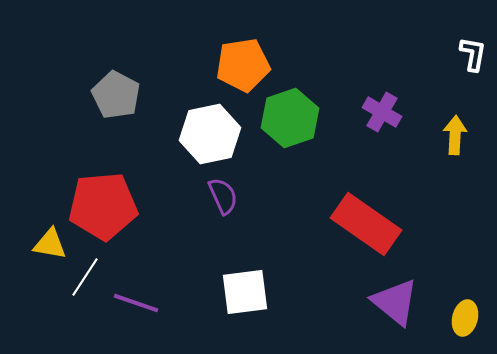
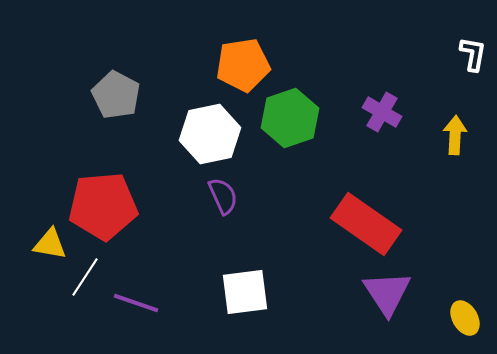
purple triangle: moved 8 px left, 9 px up; rotated 18 degrees clockwise
yellow ellipse: rotated 44 degrees counterclockwise
